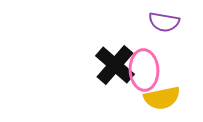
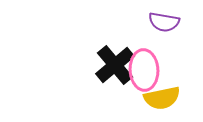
black cross: rotated 9 degrees clockwise
